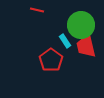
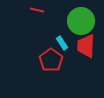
green circle: moved 4 px up
cyan rectangle: moved 3 px left, 2 px down
red trapezoid: rotated 15 degrees clockwise
